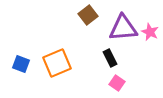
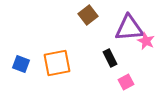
purple triangle: moved 6 px right
pink star: moved 4 px left, 9 px down
orange square: rotated 12 degrees clockwise
pink square: moved 9 px right, 1 px up; rotated 28 degrees clockwise
